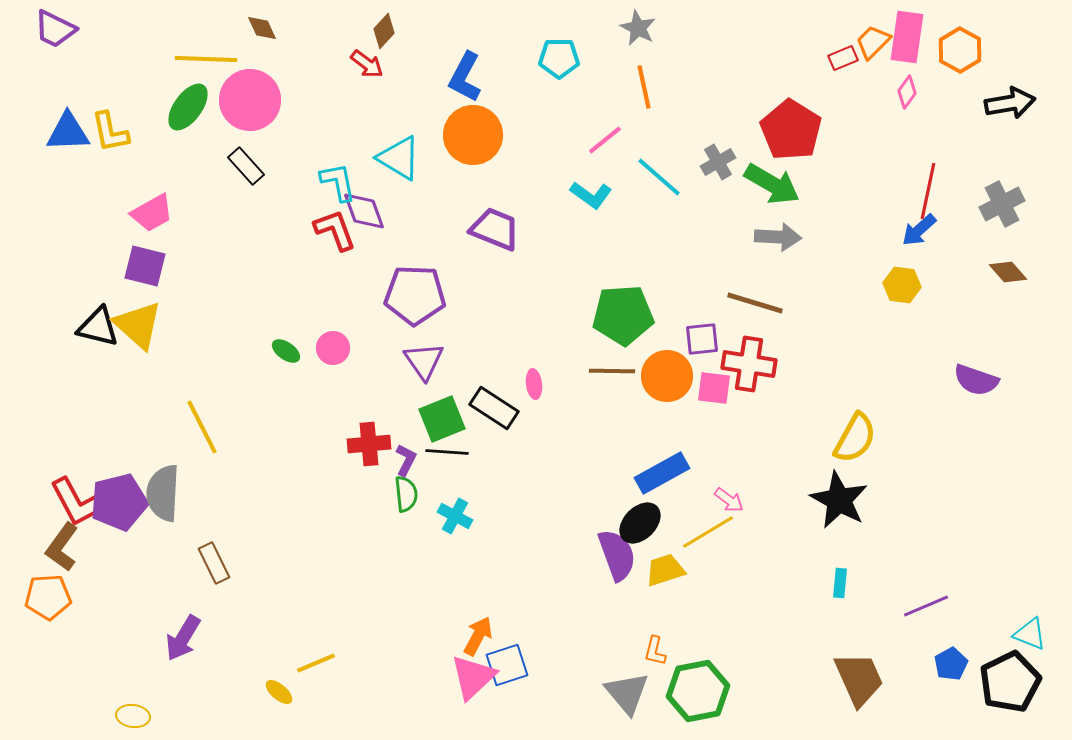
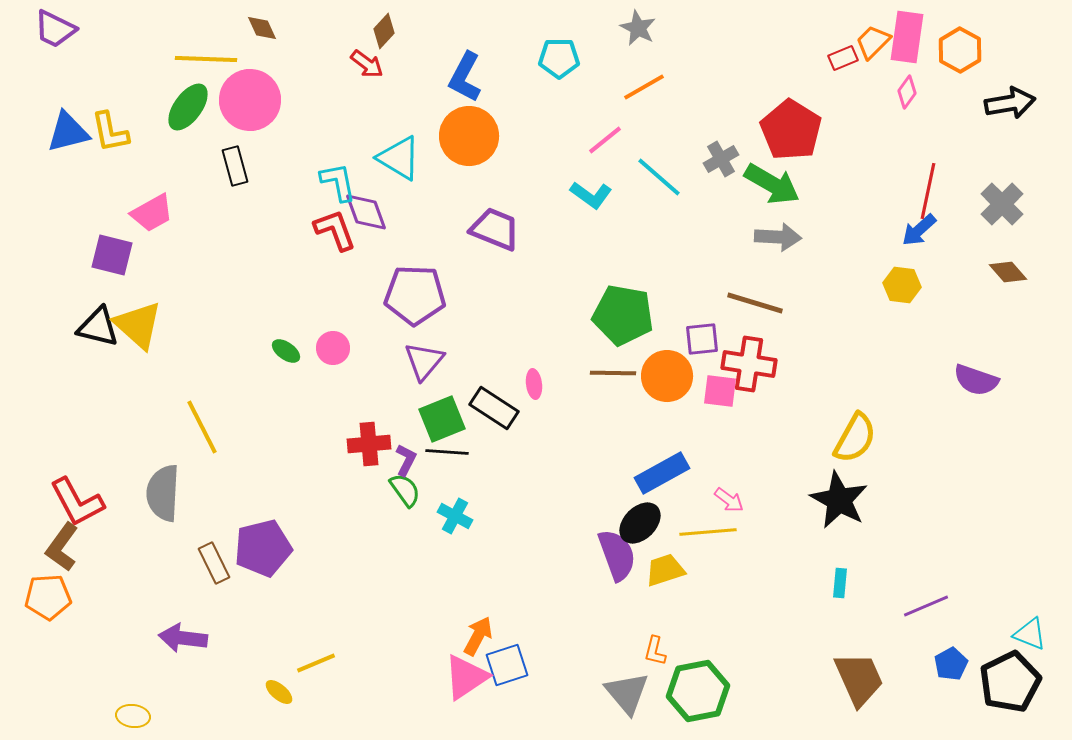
orange line at (644, 87): rotated 72 degrees clockwise
blue triangle at (68, 132): rotated 12 degrees counterclockwise
orange circle at (473, 135): moved 4 px left, 1 px down
gray cross at (718, 162): moved 3 px right, 3 px up
black rectangle at (246, 166): moved 11 px left; rotated 27 degrees clockwise
gray cross at (1002, 204): rotated 18 degrees counterclockwise
purple diamond at (364, 211): moved 2 px right, 1 px down
purple square at (145, 266): moved 33 px left, 11 px up
green pentagon at (623, 315): rotated 14 degrees clockwise
purple triangle at (424, 361): rotated 15 degrees clockwise
brown line at (612, 371): moved 1 px right, 2 px down
pink square at (714, 388): moved 6 px right, 3 px down
green semicircle at (406, 494): moved 1 px left, 4 px up; rotated 30 degrees counterclockwise
purple pentagon at (119, 502): moved 144 px right, 46 px down
yellow line at (708, 532): rotated 26 degrees clockwise
purple arrow at (183, 638): rotated 66 degrees clockwise
pink triangle at (473, 677): moved 7 px left; rotated 9 degrees clockwise
